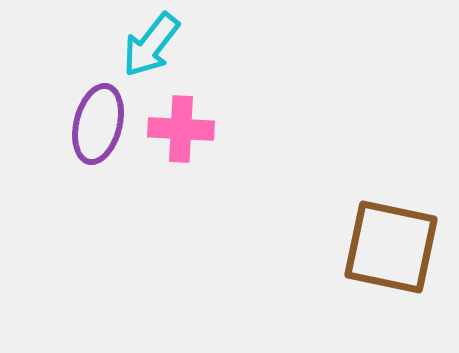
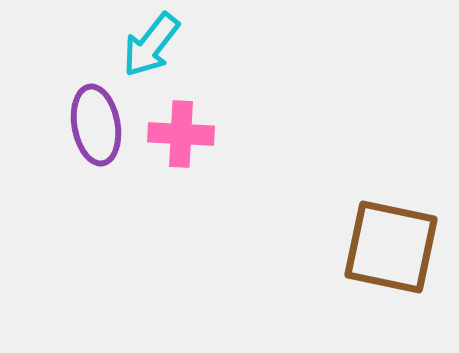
purple ellipse: moved 2 px left, 1 px down; rotated 24 degrees counterclockwise
pink cross: moved 5 px down
